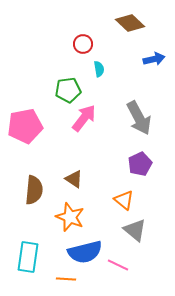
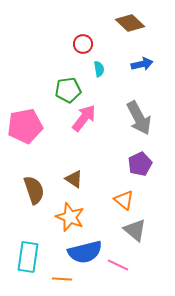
blue arrow: moved 12 px left, 5 px down
brown semicircle: rotated 24 degrees counterclockwise
orange line: moved 4 px left
